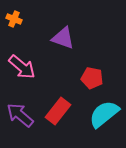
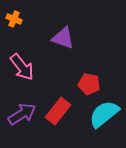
pink arrow: rotated 12 degrees clockwise
red pentagon: moved 3 px left, 6 px down
purple arrow: moved 2 px right, 1 px up; rotated 108 degrees clockwise
